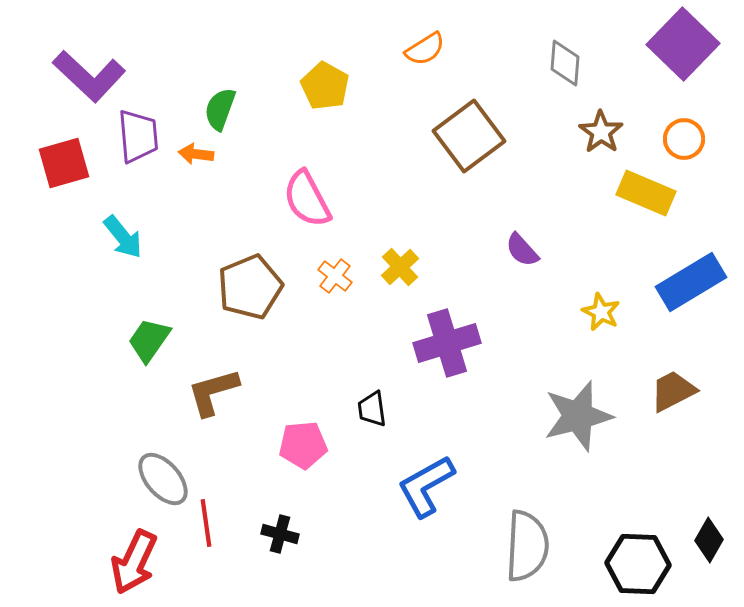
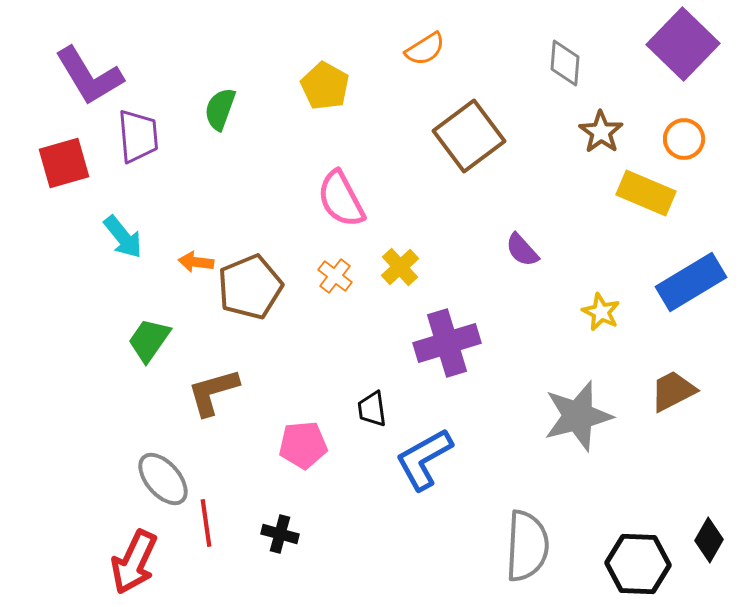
purple L-shape: rotated 16 degrees clockwise
orange arrow: moved 108 px down
pink semicircle: moved 34 px right
blue L-shape: moved 2 px left, 27 px up
